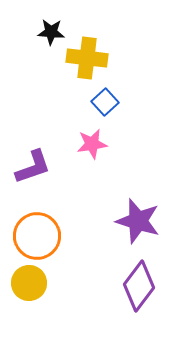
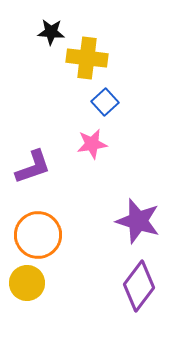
orange circle: moved 1 px right, 1 px up
yellow circle: moved 2 px left
